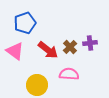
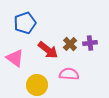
brown cross: moved 3 px up
pink triangle: moved 7 px down
